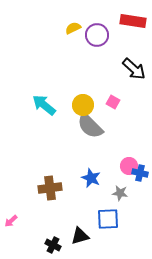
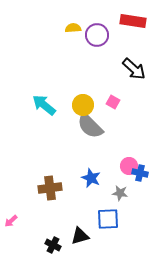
yellow semicircle: rotated 21 degrees clockwise
